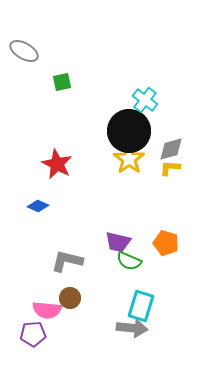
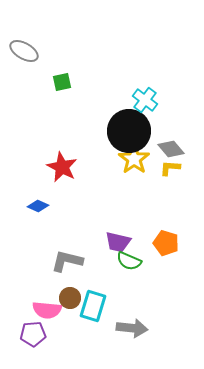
gray diamond: rotated 64 degrees clockwise
yellow star: moved 5 px right
red star: moved 5 px right, 3 px down
cyan rectangle: moved 48 px left
